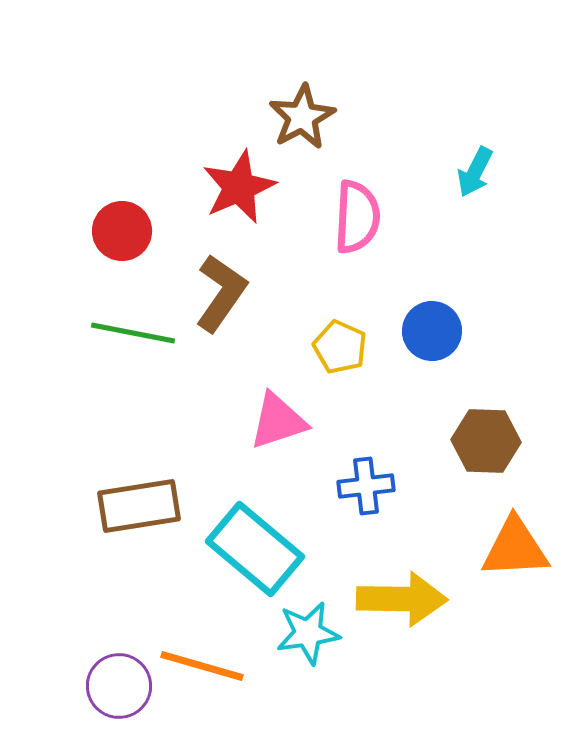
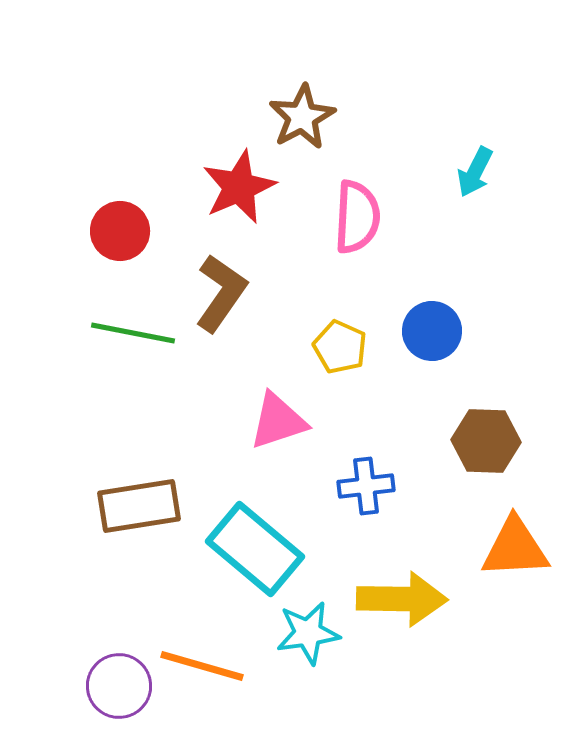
red circle: moved 2 px left
